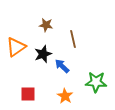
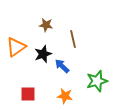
green star: moved 1 px right, 1 px up; rotated 20 degrees counterclockwise
orange star: rotated 21 degrees counterclockwise
